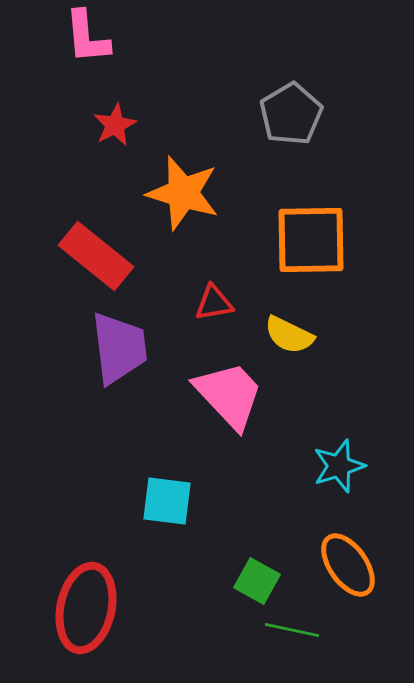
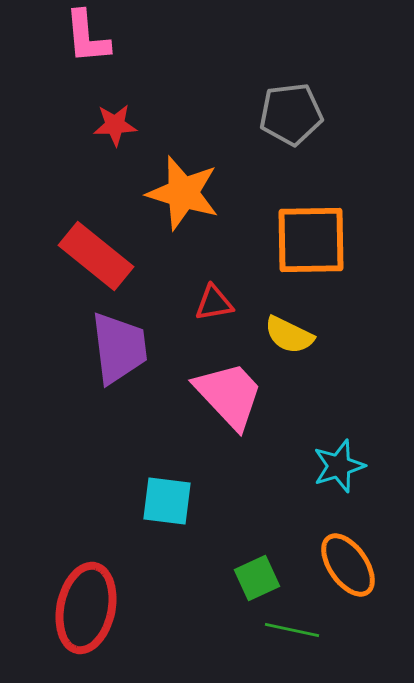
gray pentagon: rotated 24 degrees clockwise
red star: rotated 24 degrees clockwise
green square: moved 3 px up; rotated 36 degrees clockwise
